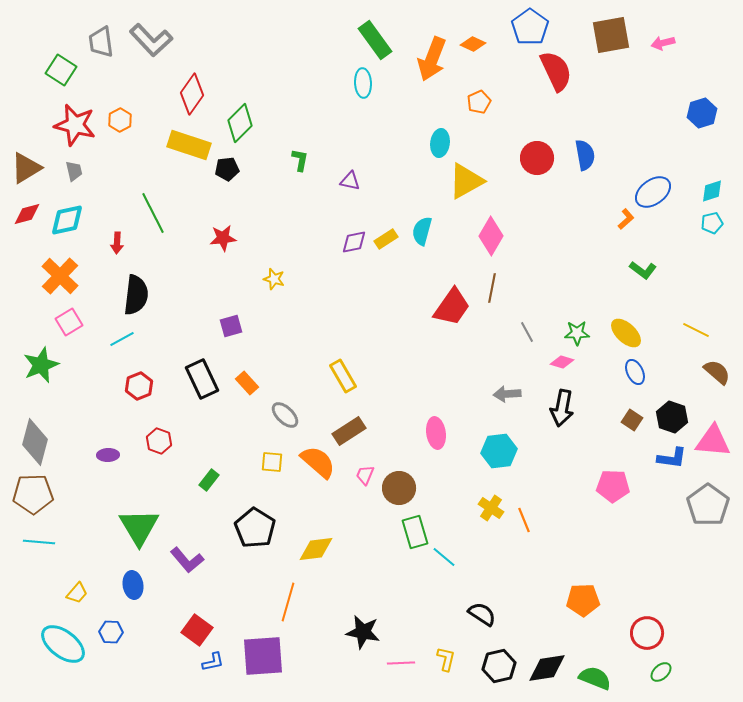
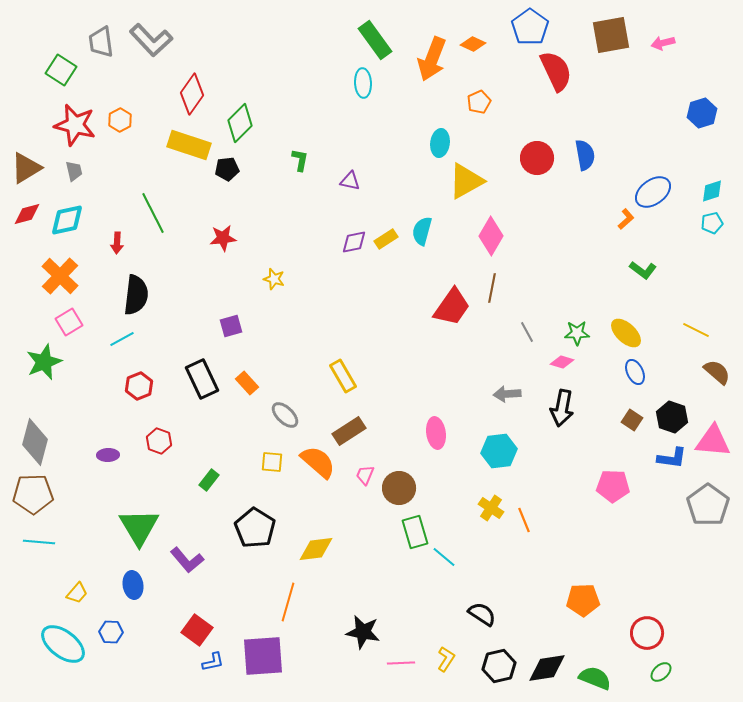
green star at (41, 365): moved 3 px right, 3 px up
yellow L-shape at (446, 659): rotated 20 degrees clockwise
